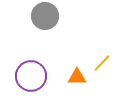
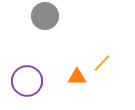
purple circle: moved 4 px left, 5 px down
